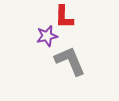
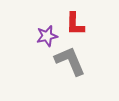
red L-shape: moved 11 px right, 7 px down
